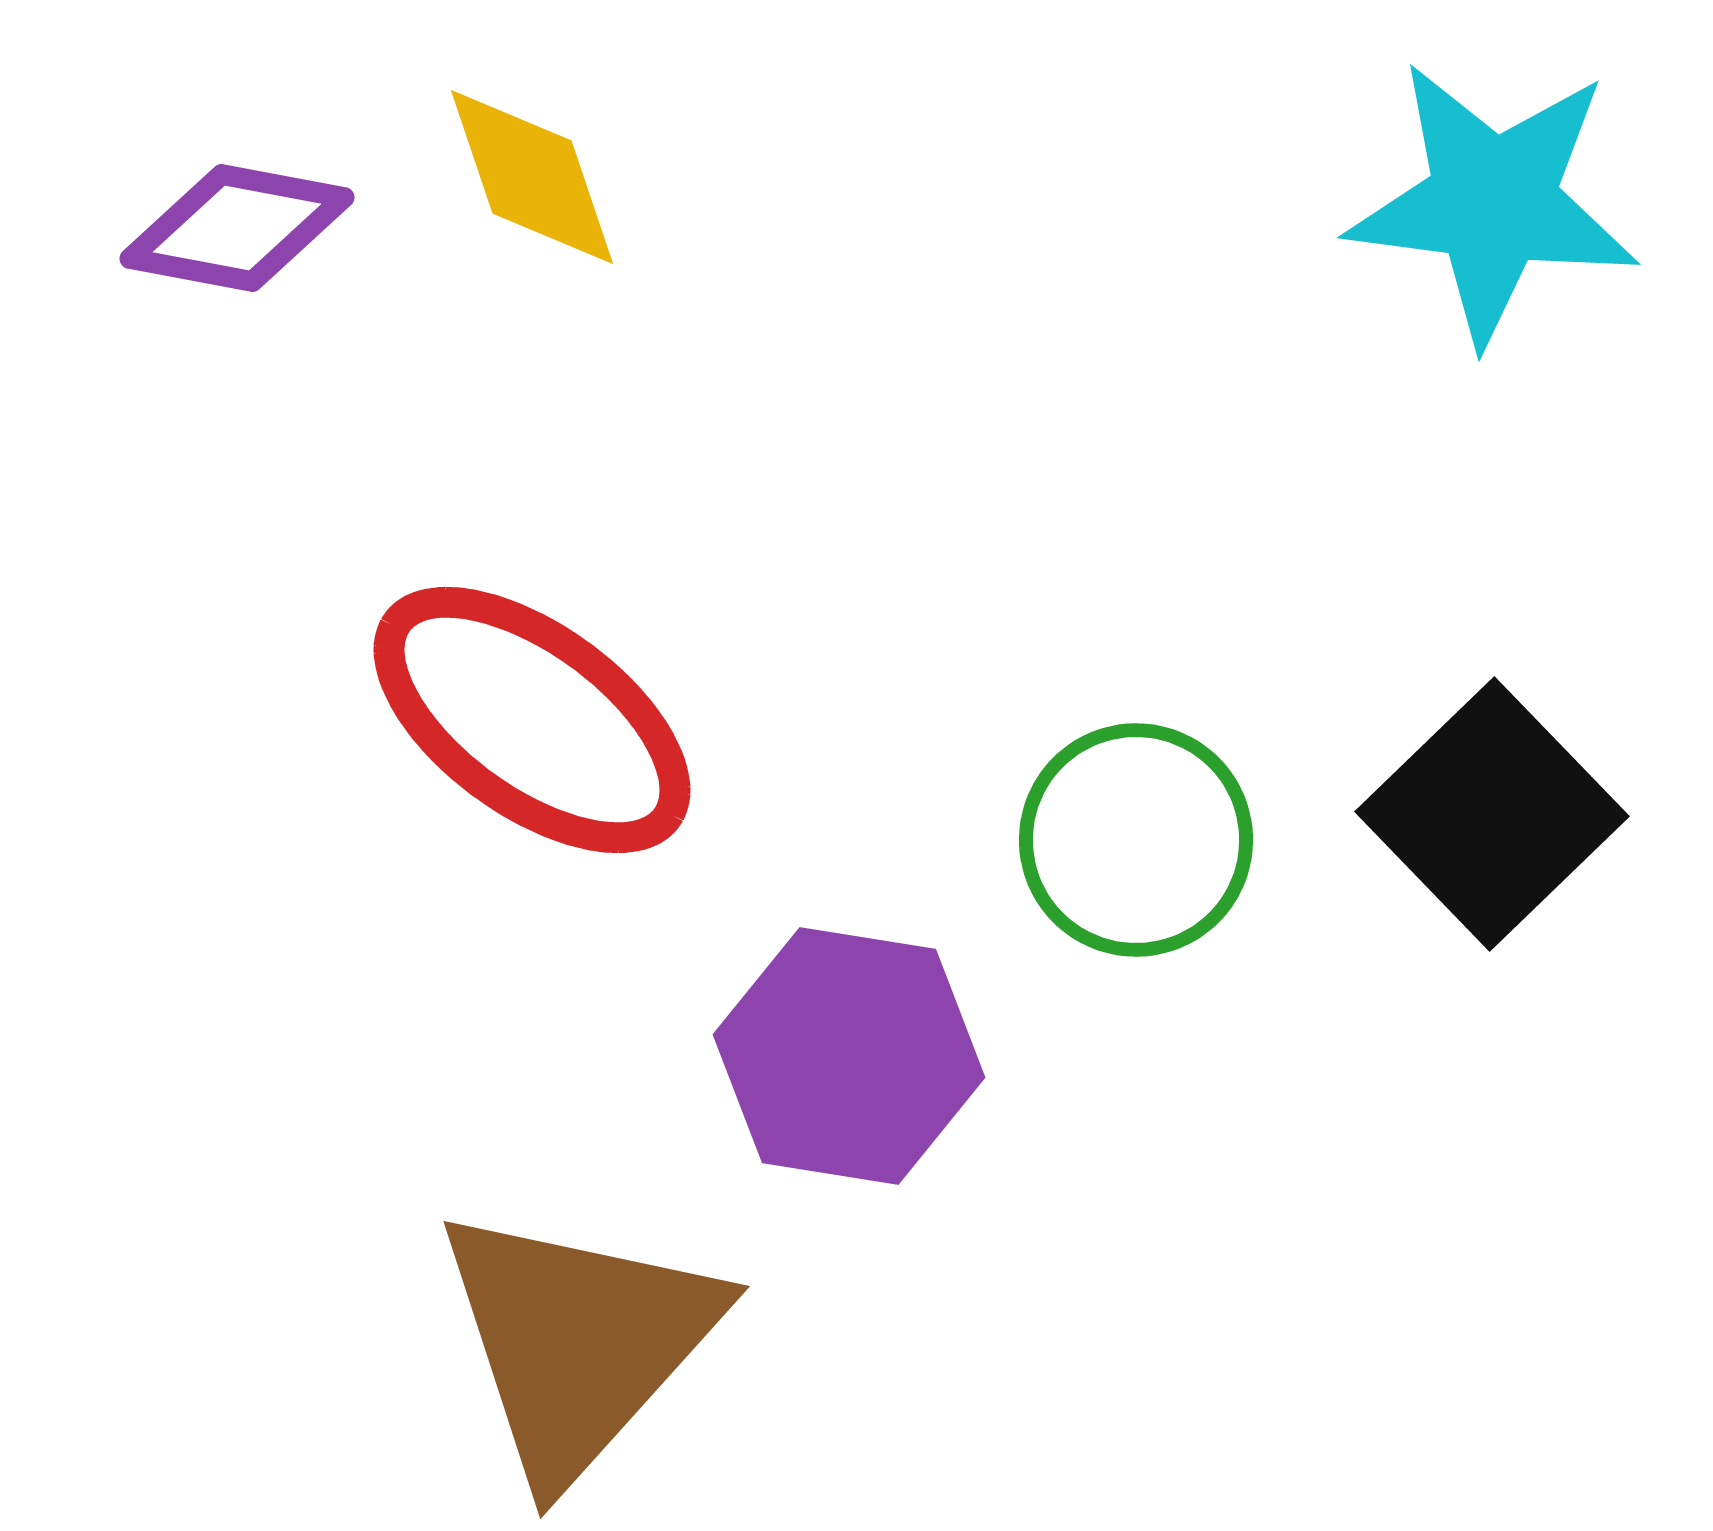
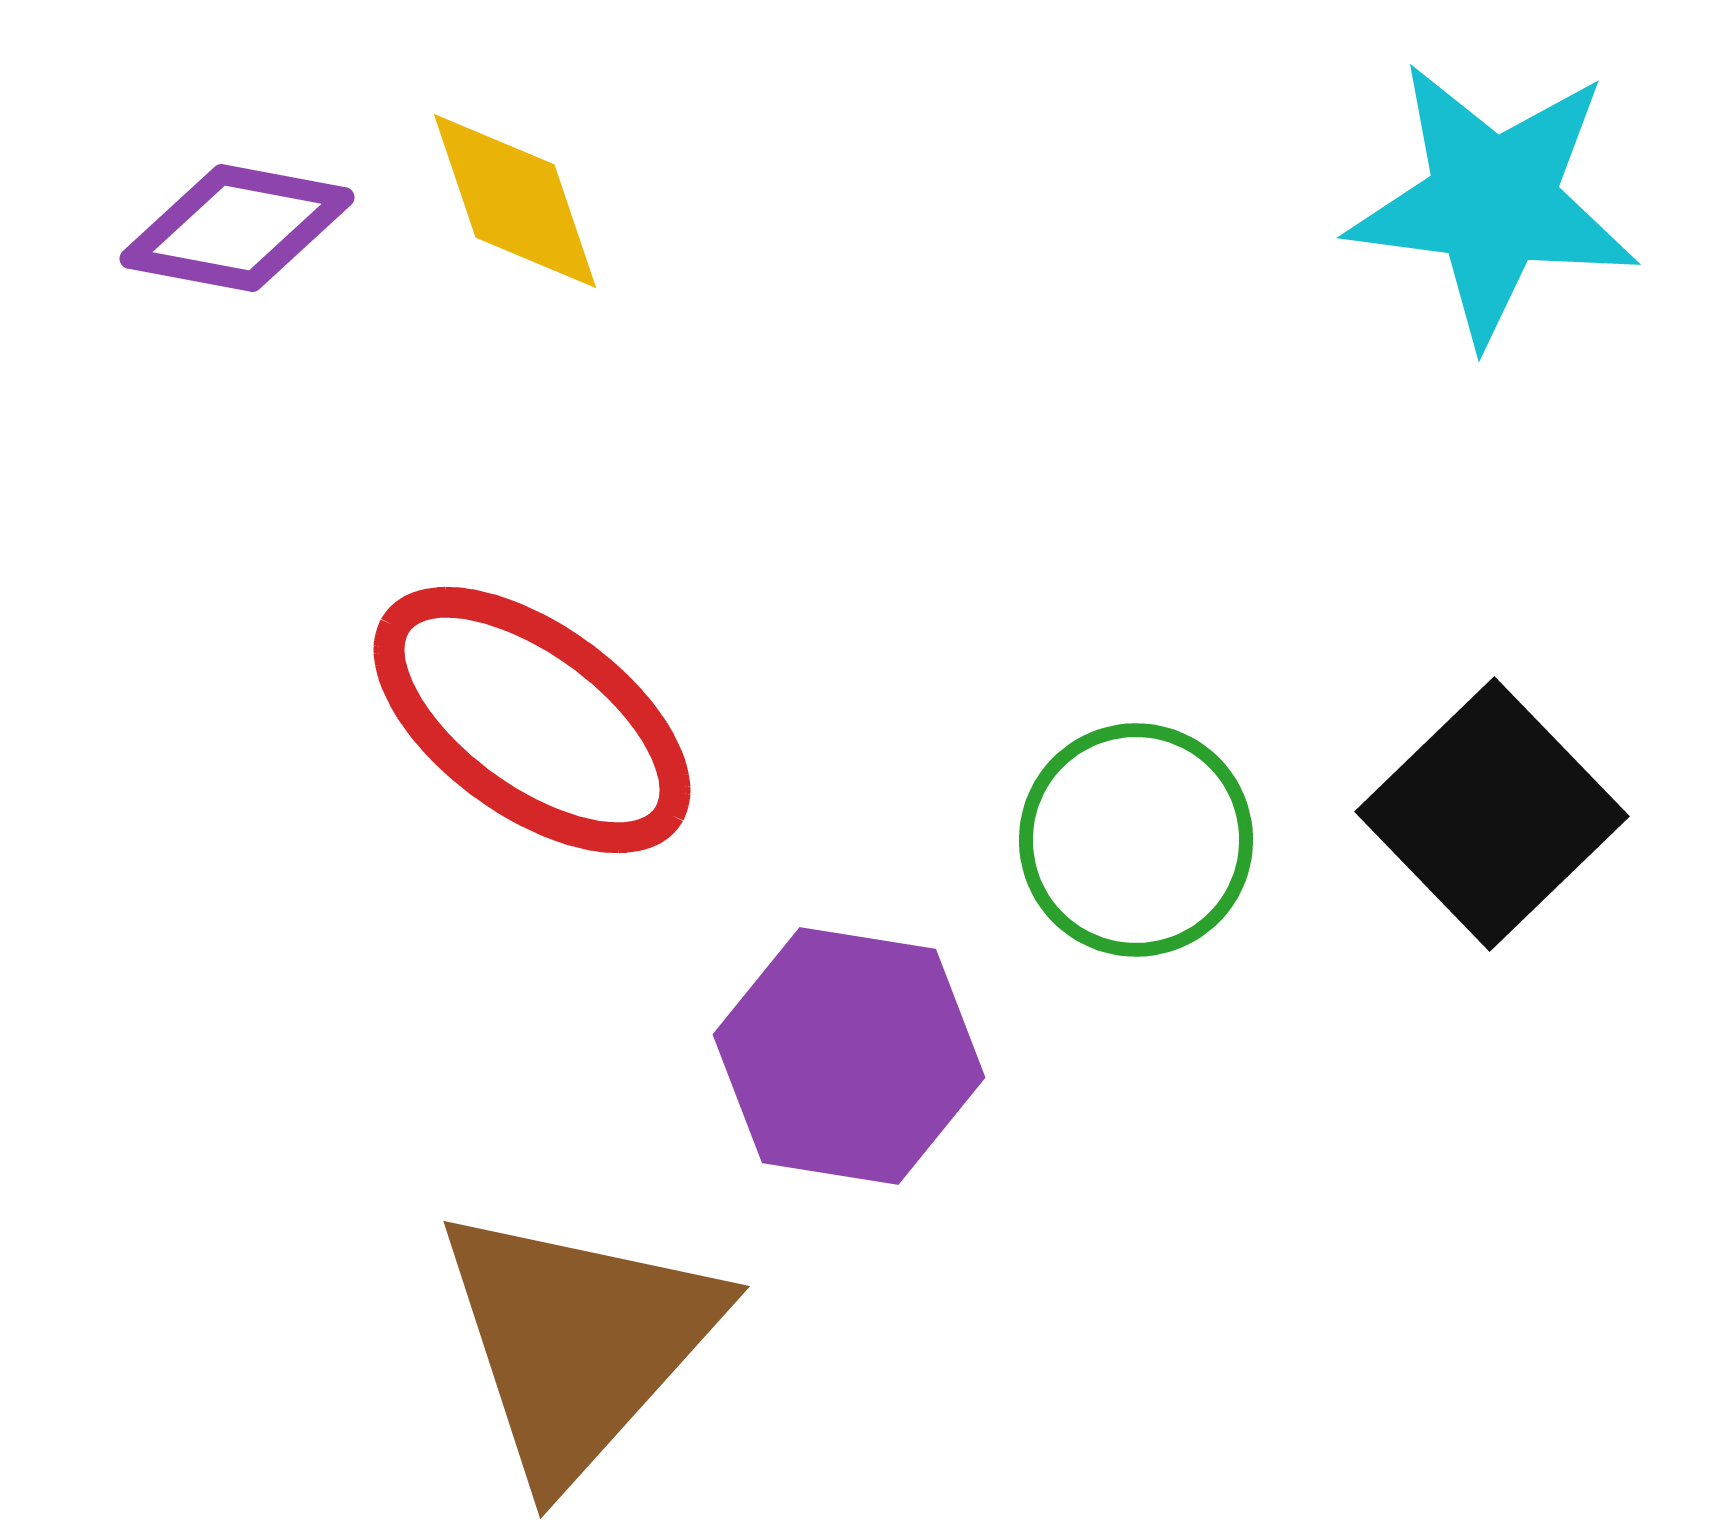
yellow diamond: moved 17 px left, 24 px down
